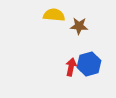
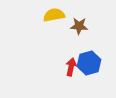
yellow semicircle: rotated 15 degrees counterclockwise
blue hexagon: moved 1 px up
